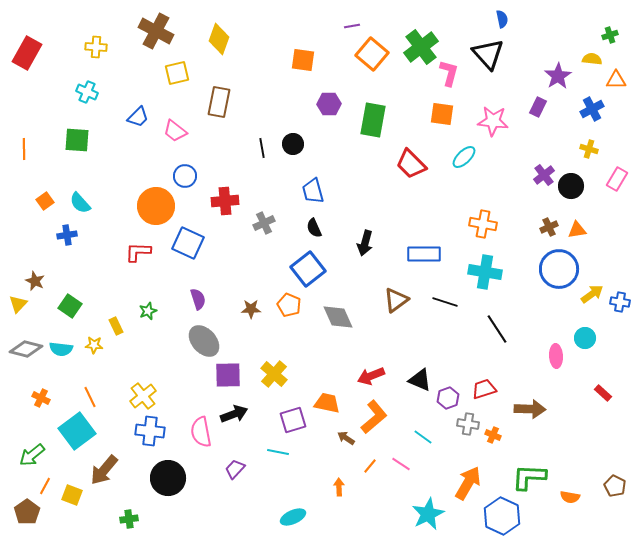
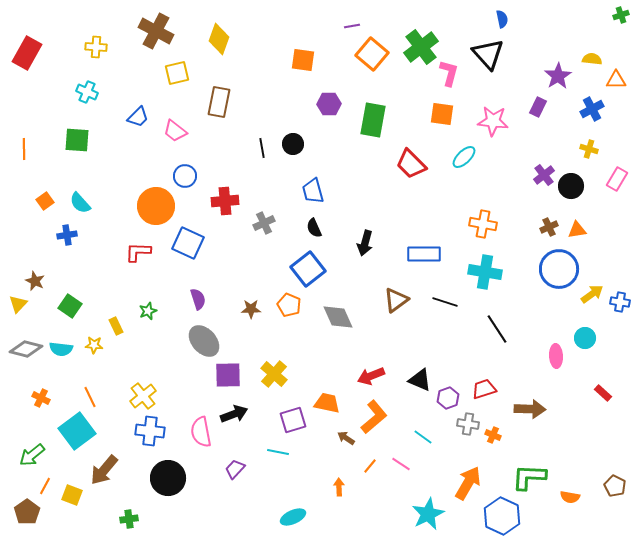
green cross at (610, 35): moved 11 px right, 20 px up
